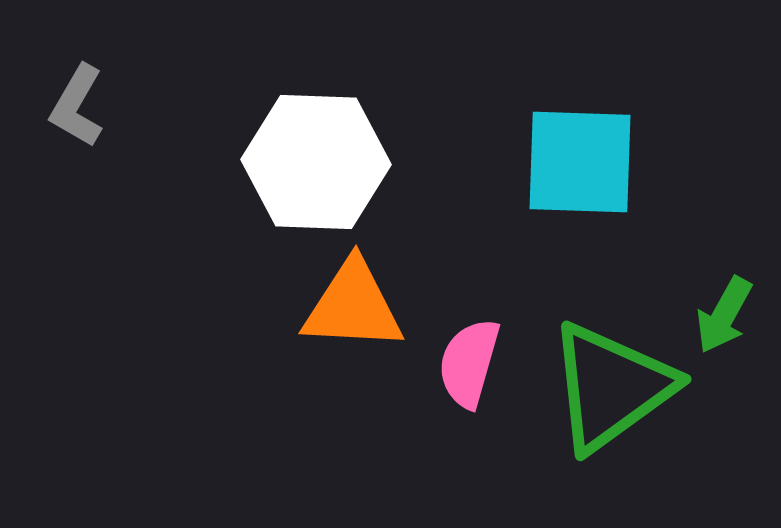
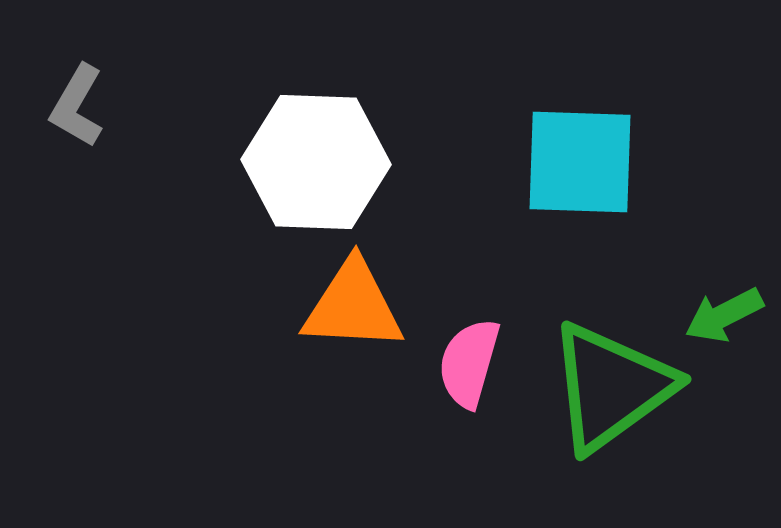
green arrow: rotated 34 degrees clockwise
